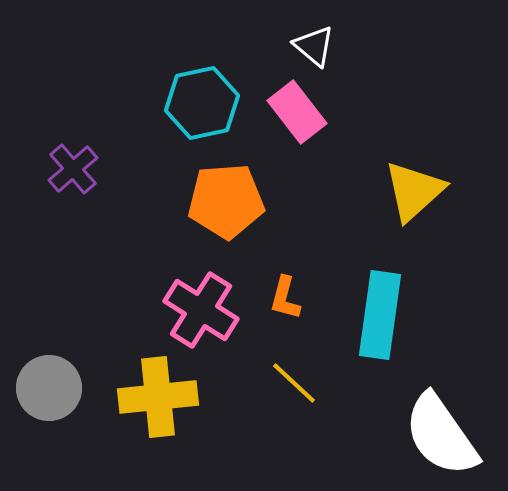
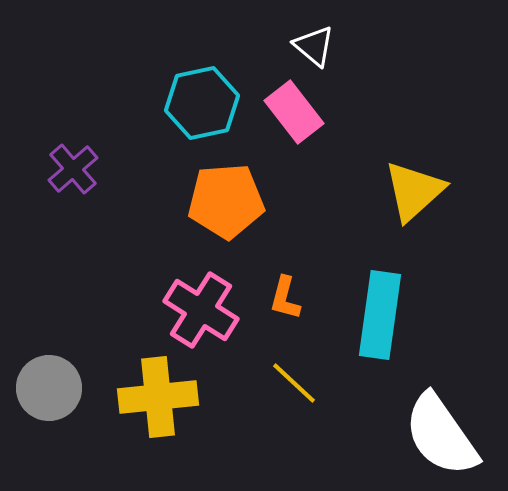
pink rectangle: moved 3 px left
